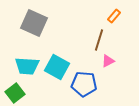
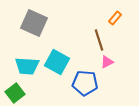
orange rectangle: moved 1 px right, 2 px down
brown line: rotated 35 degrees counterclockwise
pink triangle: moved 1 px left, 1 px down
cyan square: moved 5 px up
blue pentagon: moved 1 px right, 1 px up
